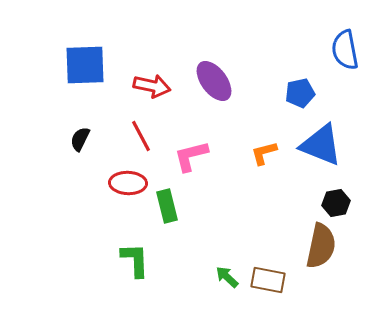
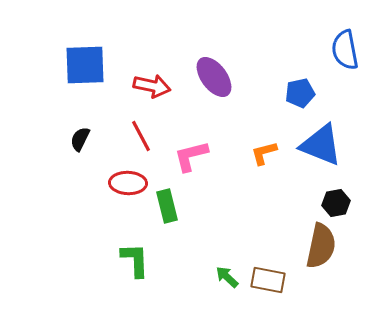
purple ellipse: moved 4 px up
